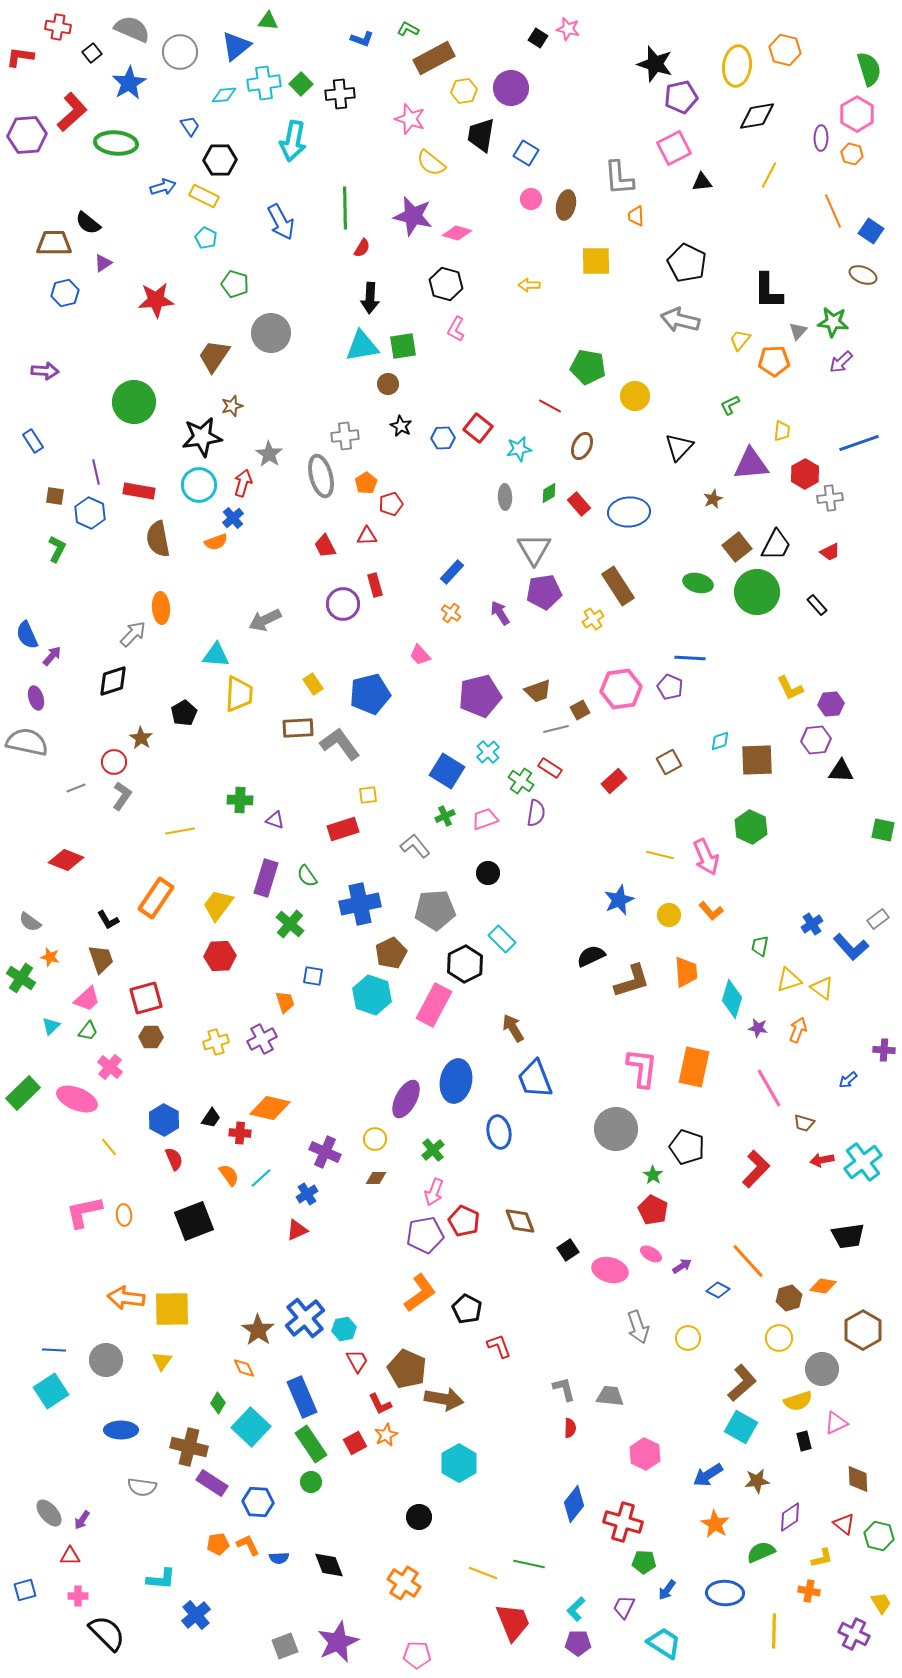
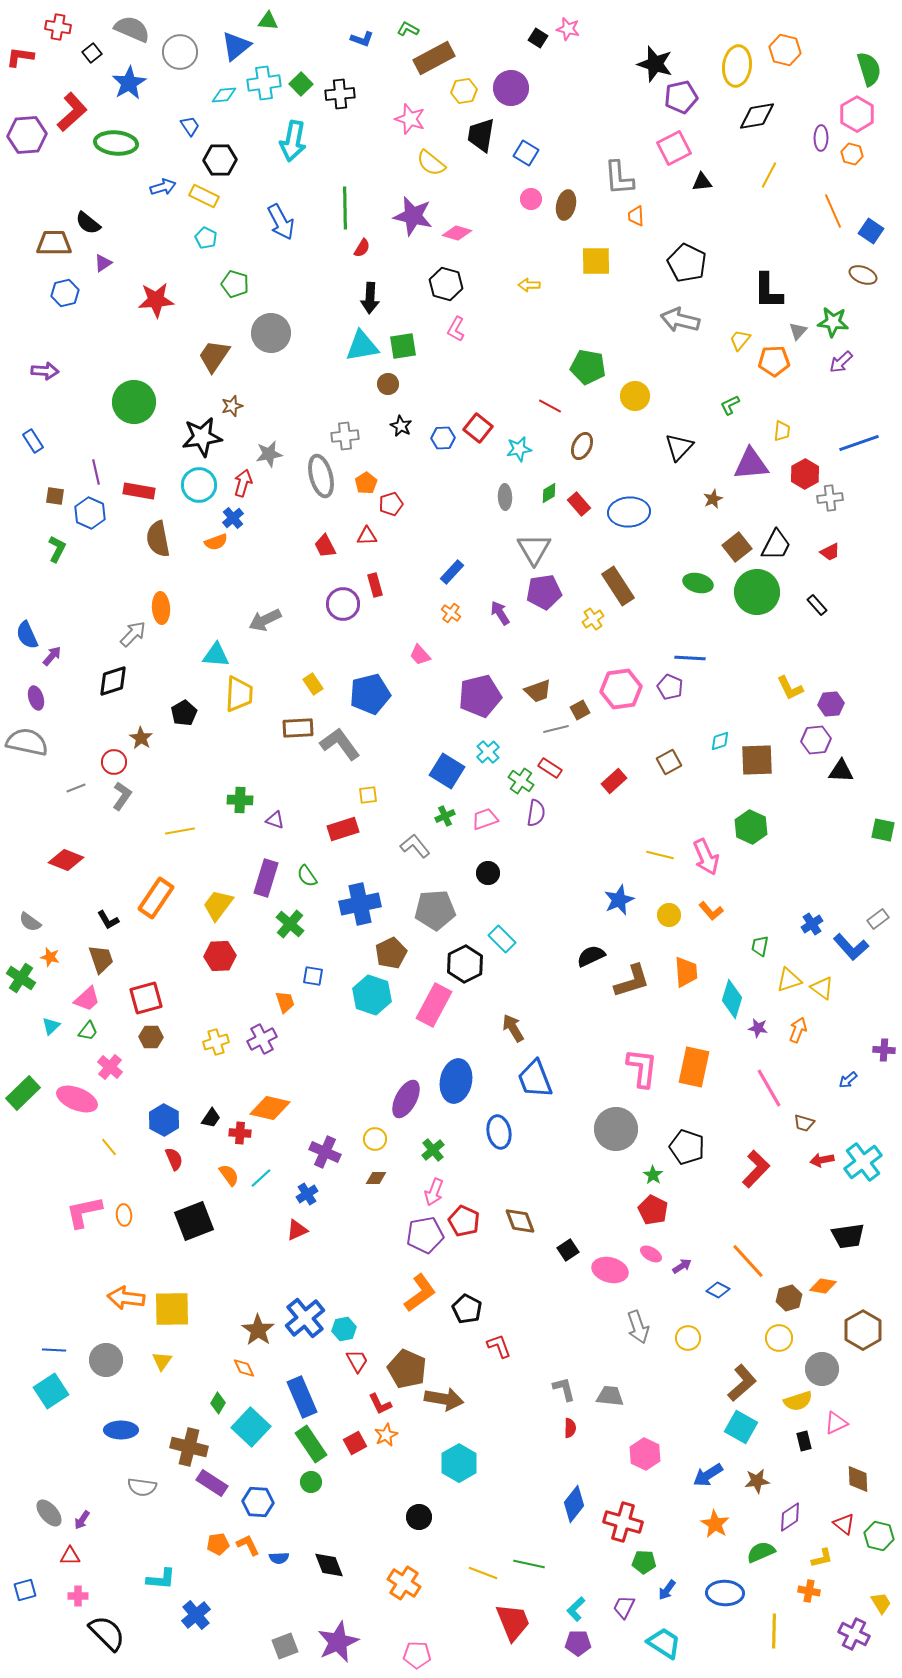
gray star at (269, 454): rotated 28 degrees clockwise
